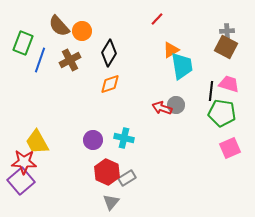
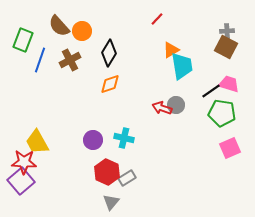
green rectangle: moved 3 px up
black line: rotated 48 degrees clockwise
